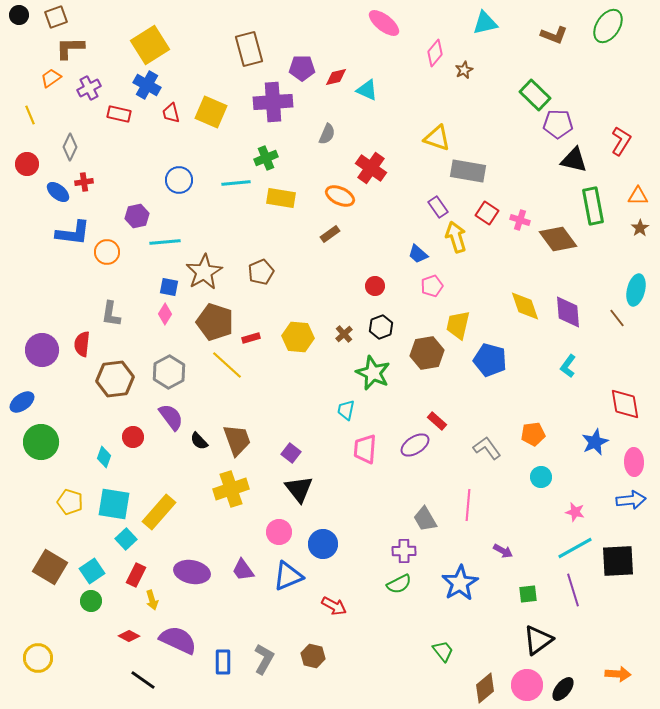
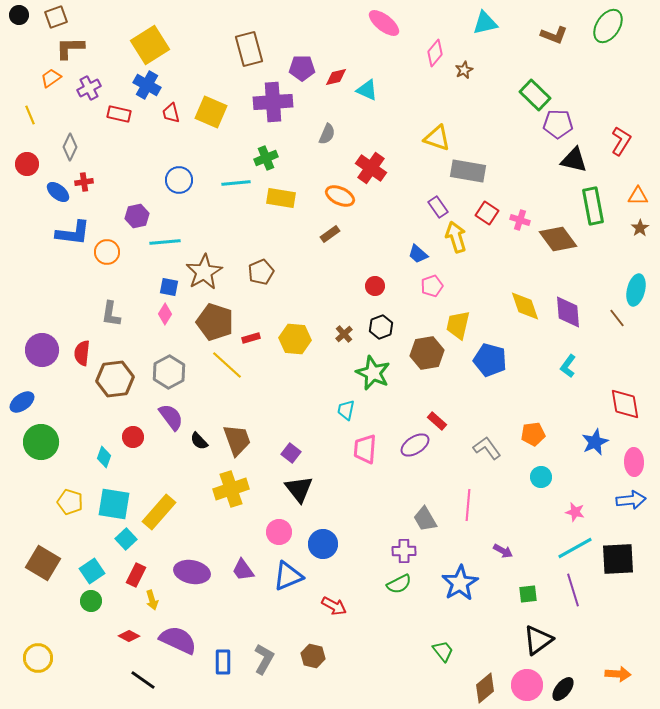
yellow hexagon at (298, 337): moved 3 px left, 2 px down
red semicircle at (82, 344): moved 9 px down
black square at (618, 561): moved 2 px up
brown square at (50, 567): moved 7 px left, 4 px up
